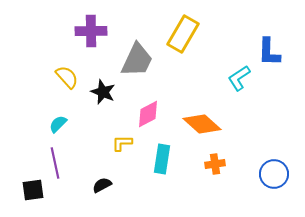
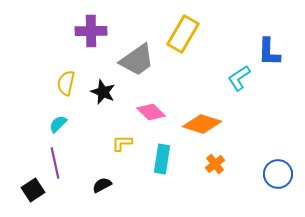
gray trapezoid: rotated 30 degrees clockwise
yellow semicircle: moved 1 px left, 6 px down; rotated 125 degrees counterclockwise
pink diamond: moved 3 px right, 2 px up; rotated 72 degrees clockwise
orange diamond: rotated 24 degrees counterclockwise
orange cross: rotated 30 degrees counterclockwise
blue circle: moved 4 px right
black square: rotated 25 degrees counterclockwise
